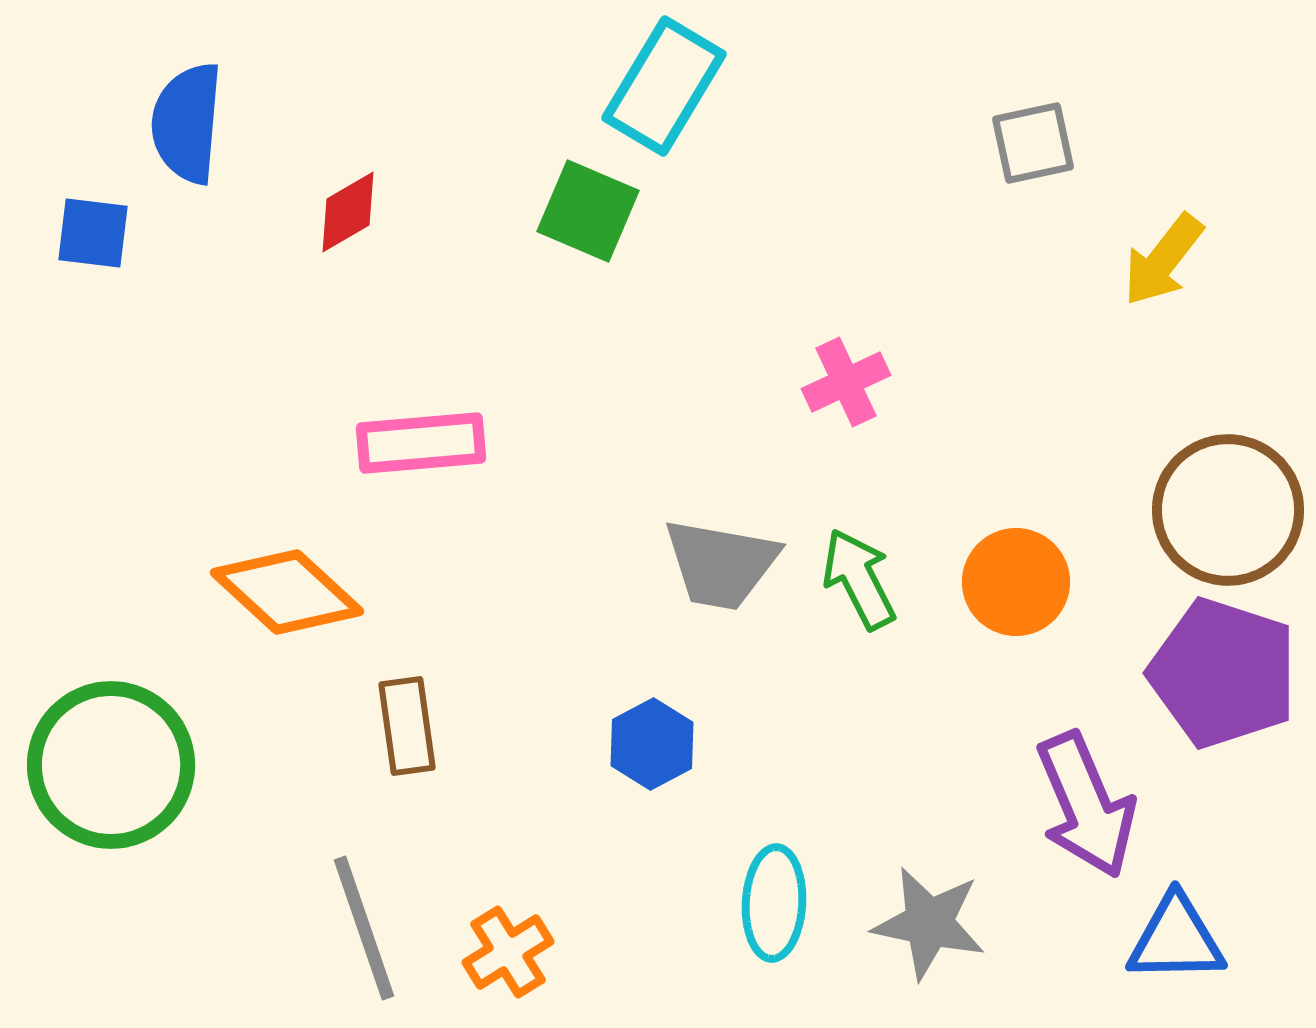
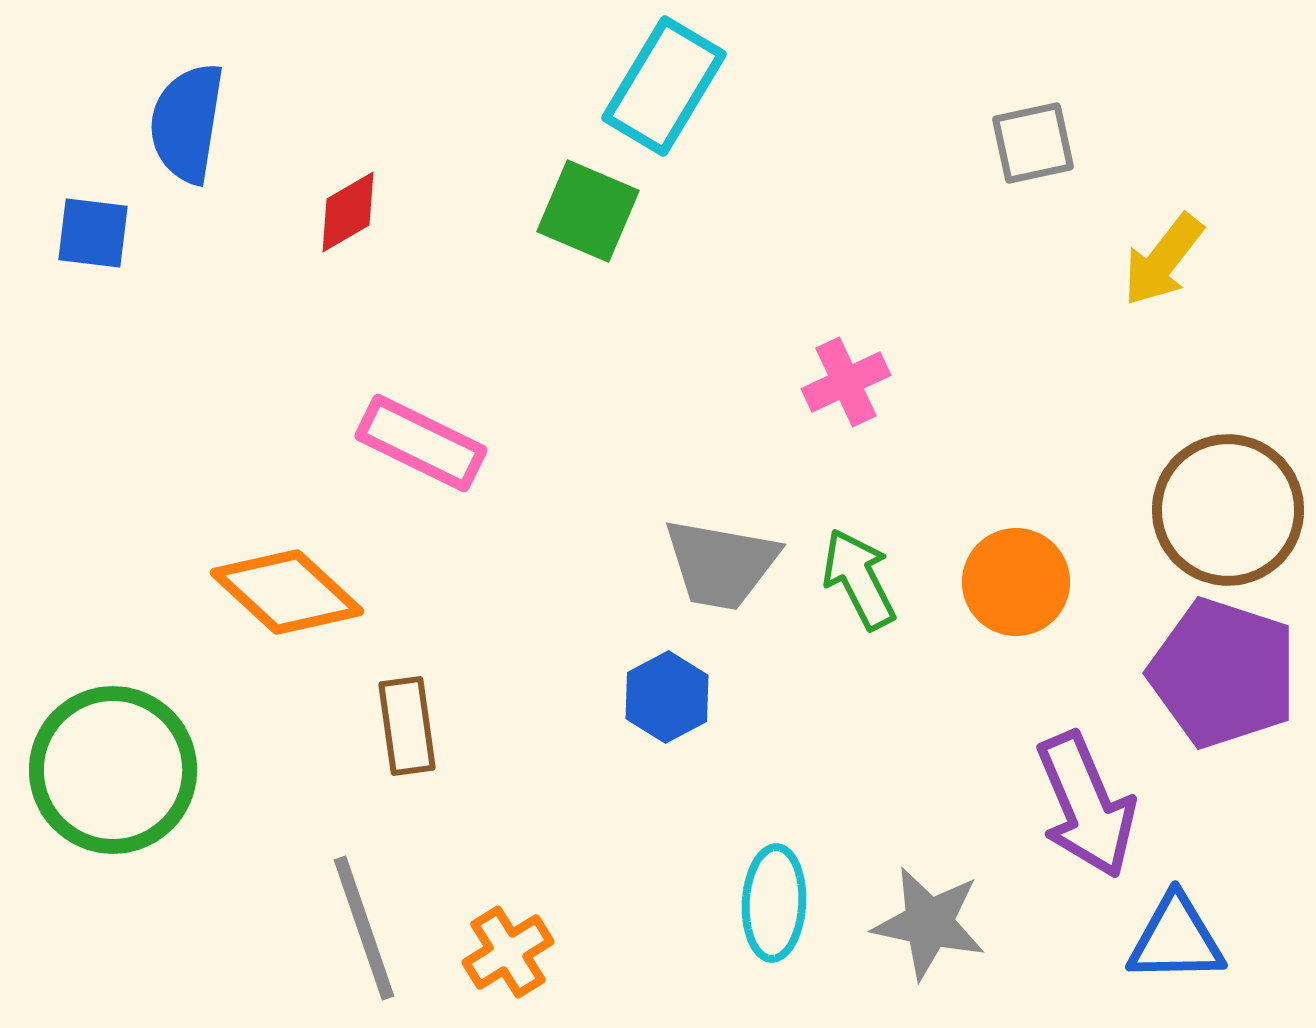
blue semicircle: rotated 4 degrees clockwise
pink rectangle: rotated 31 degrees clockwise
blue hexagon: moved 15 px right, 47 px up
green circle: moved 2 px right, 5 px down
